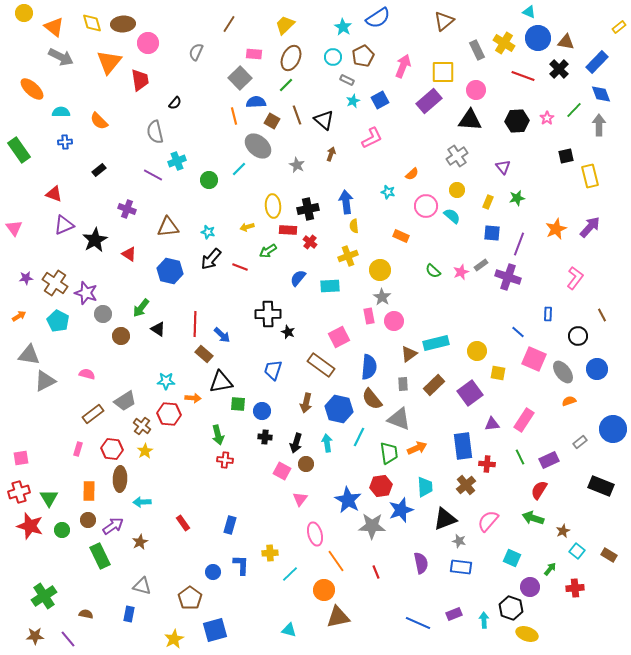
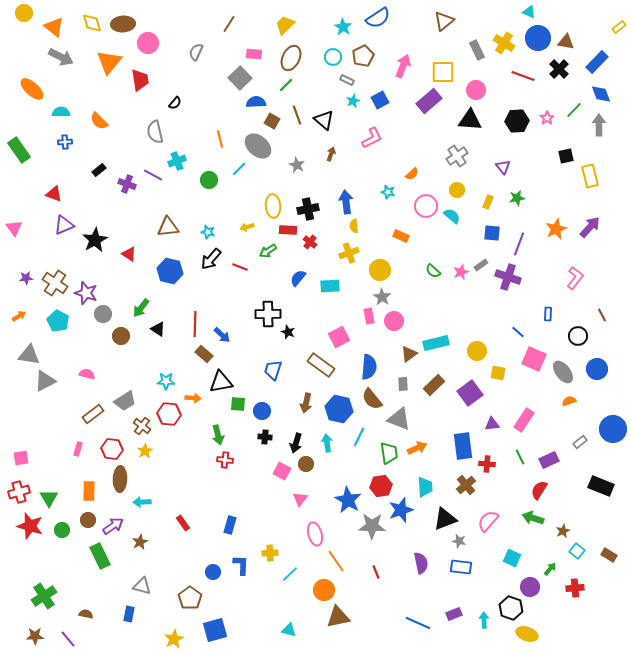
orange line at (234, 116): moved 14 px left, 23 px down
purple cross at (127, 209): moved 25 px up
yellow cross at (348, 256): moved 1 px right, 3 px up
